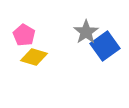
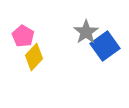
pink pentagon: moved 1 px left, 1 px down
yellow diamond: rotated 64 degrees counterclockwise
